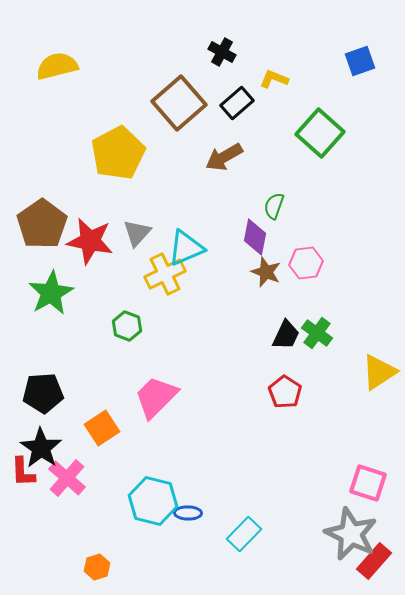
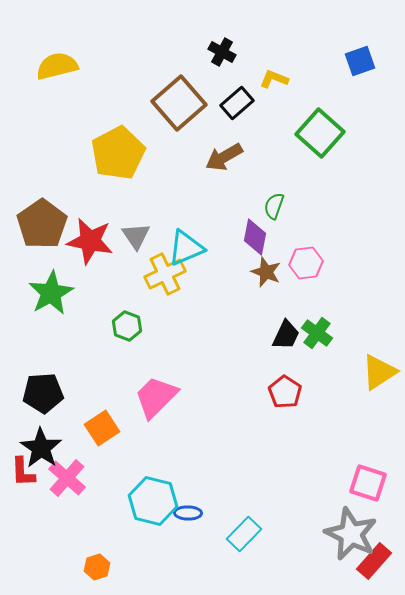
gray triangle: moved 1 px left, 3 px down; rotated 16 degrees counterclockwise
